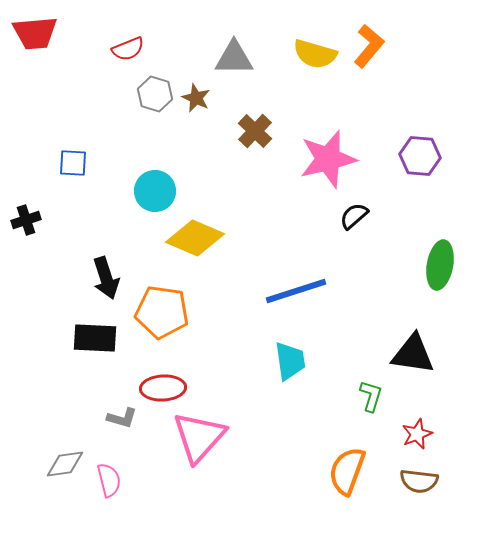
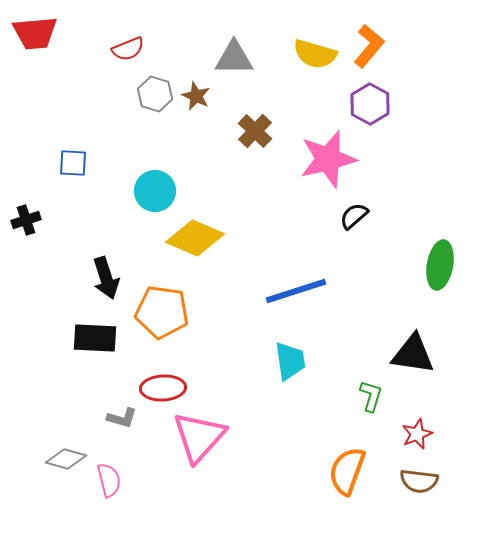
brown star: moved 2 px up
purple hexagon: moved 50 px left, 52 px up; rotated 24 degrees clockwise
gray diamond: moved 1 px right, 5 px up; rotated 24 degrees clockwise
